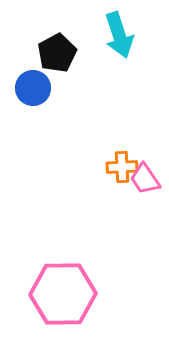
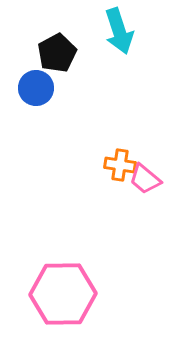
cyan arrow: moved 4 px up
blue circle: moved 3 px right
orange cross: moved 2 px left, 2 px up; rotated 12 degrees clockwise
pink trapezoid: rotated 16 degrees counterclockwise
